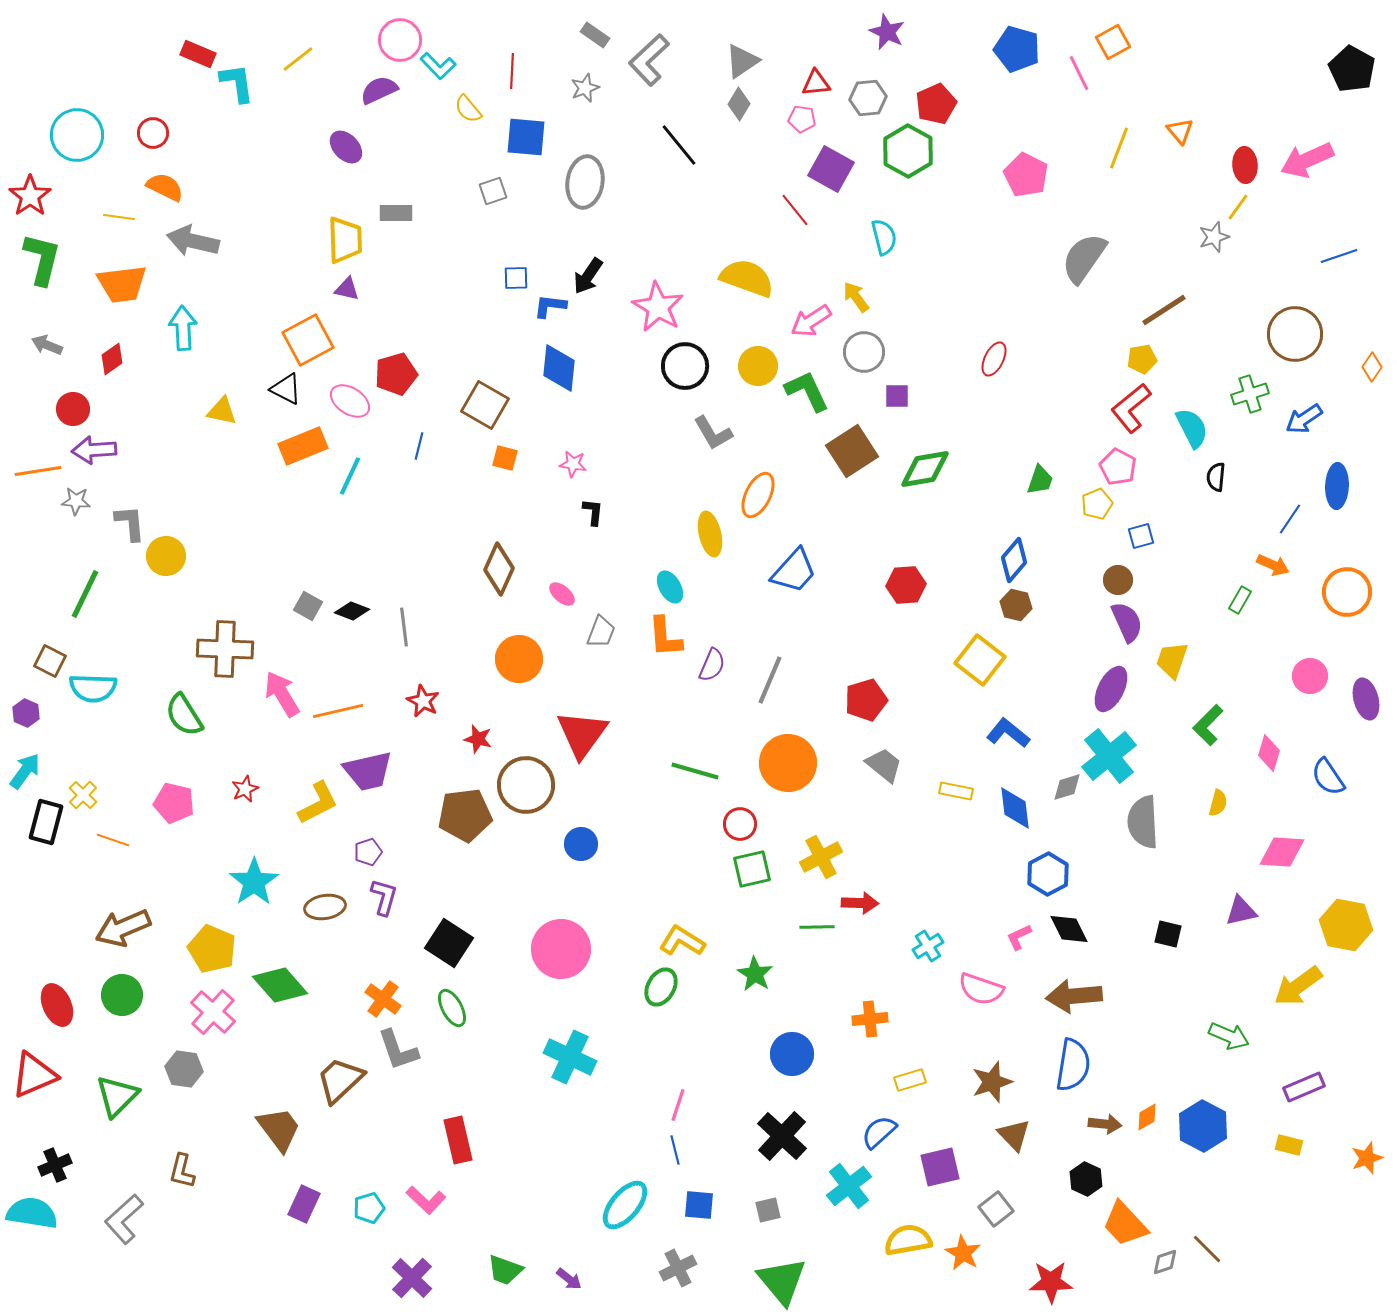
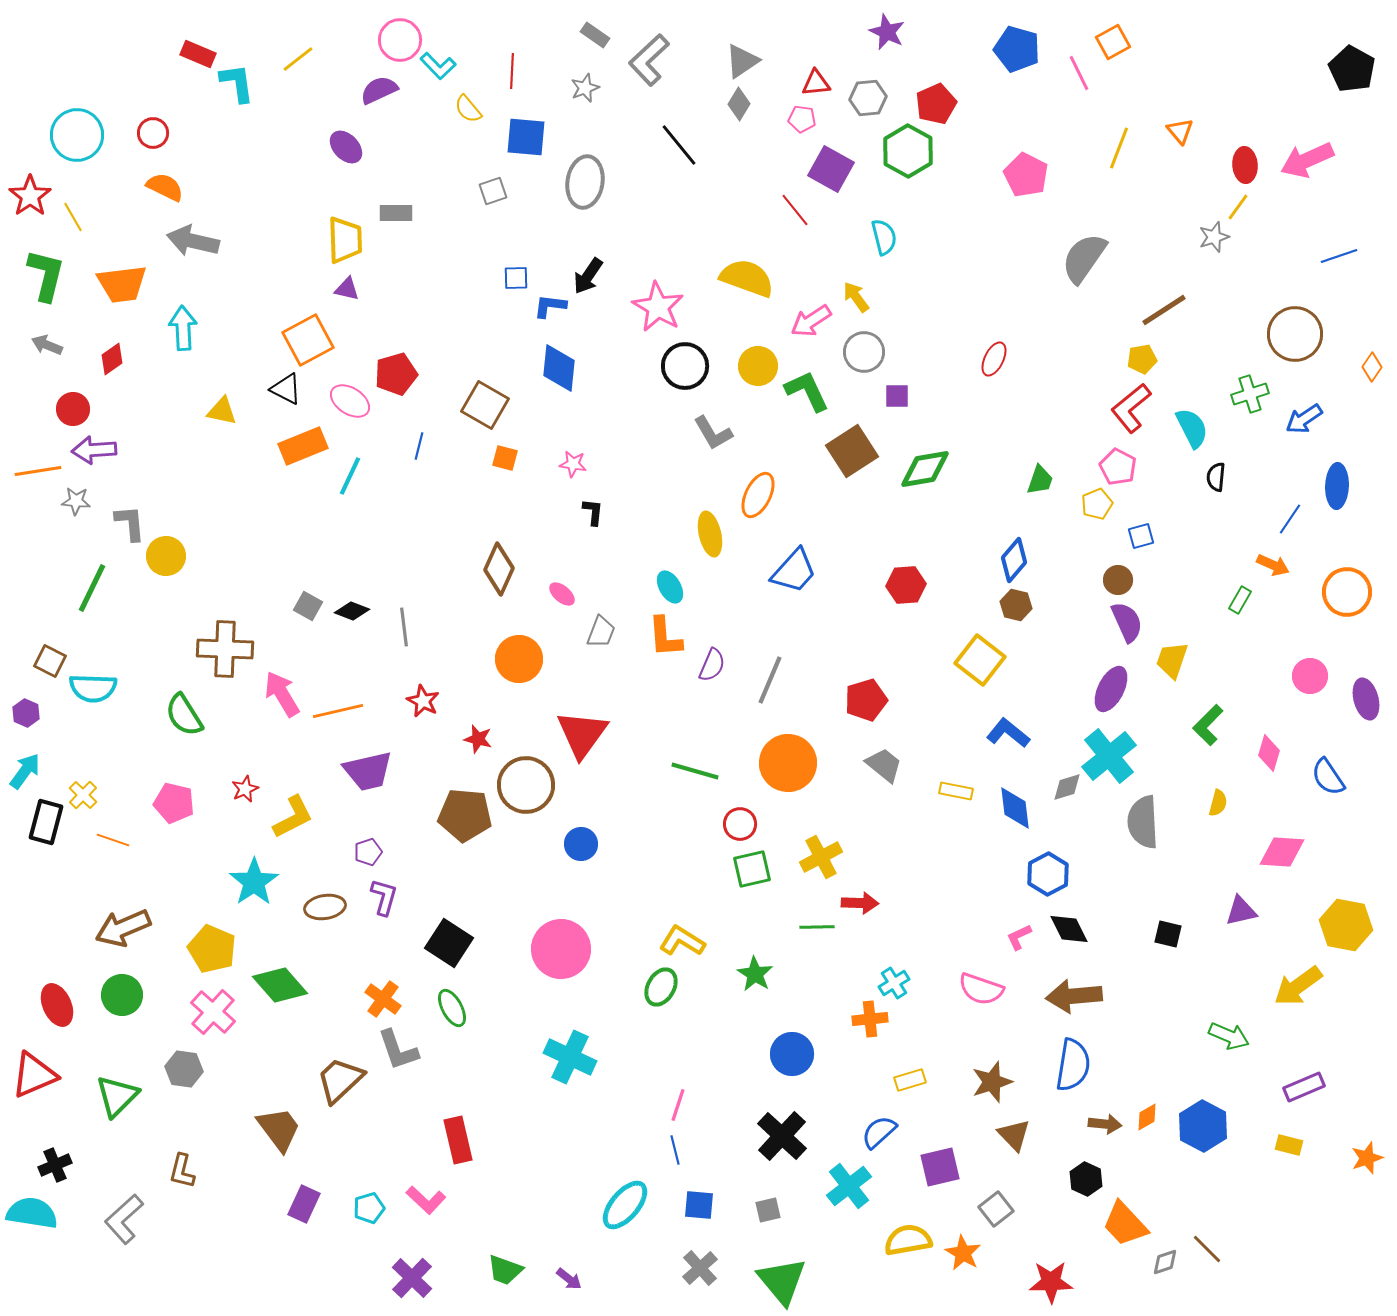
yellow line at (119, 217): moved 46 px left; rotated 52 degrees clockwise
green L-shape at (42, 259): moved 4 px right, 16 px down
green line at (85, 594): moved 7 px right, 6 px up
yellow L-shape at (318, 803): moved 25 px left, 14 px down
brown pentagon at (465, 815): rotated 12 degrees clockwise
cyan cross at (928, 946): moved 34 px left, 37 px down
gray cross at (678, 1268): moved 22 px right; rotated 15 degrees counterclockwise
